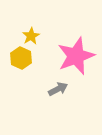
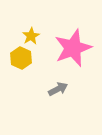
pink star: moved 3 px left, 8 px up
